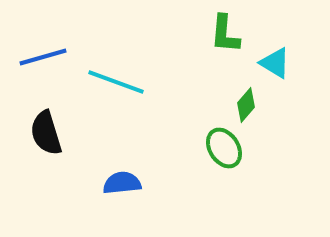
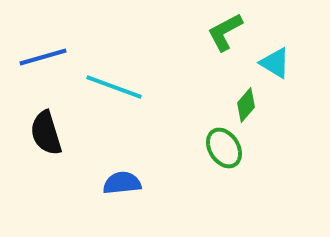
green L-shape: moved 2 px up; rotated 57 degrees clockwise
cyan line: moved 2 px left, 5 px down
